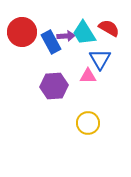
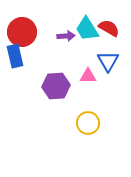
cyan trapezoid: moved 3 px right, 4 px up
blue rectangle: moved 36 px left, 14 px down; rotated 15 degrees clockwise
blue triangle: moved 8 px right, 2 px down
purple hexagon: moved 2 px right
